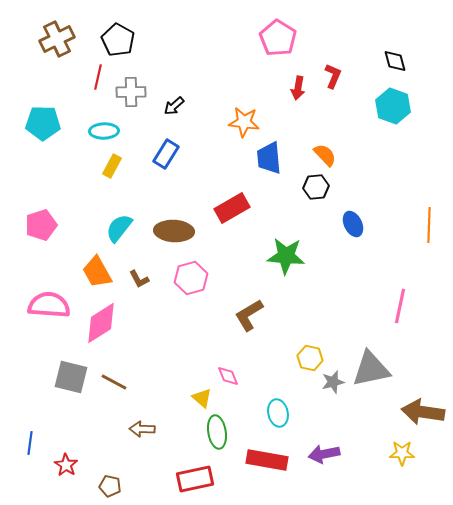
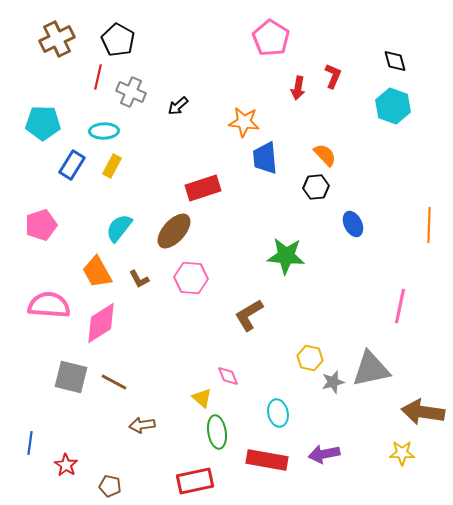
pink pentagon at (278, 38): moved 7 px left
gray cross at (131, 92): rotated 24 degrees clockwise
black arrow at (174, 106): moved 4 px right
blue rectangle at (166, 154): moved 94 px left, 11 px down
blue trapezoid at (269, 158): moved 4 px left
red rectangle at (232, 208): moved 29 px left, 20 px up; rotated 12 degrees clockwise
brown ellipse at (174, 231): rotated 51 degrees counterclockwise
pink hexagon at (191, 278): rotated 20 degrees clockwise
brown arrow at (142, 429): moved 4 px up; rotated 10 degrees counterclockwise
red rectangle at (195, 479): moved 2 px down
